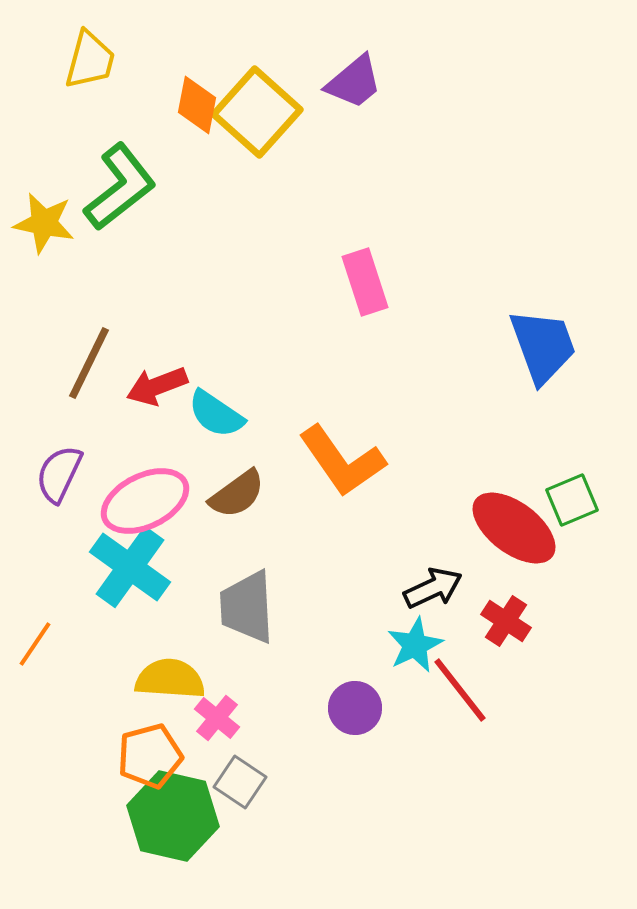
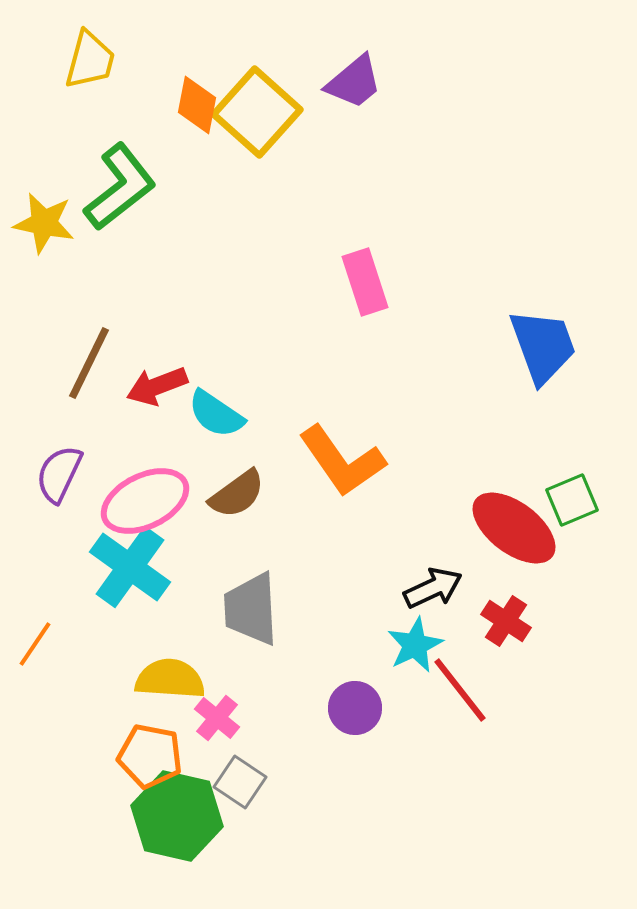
gray trapezoid: moved 4 px right, 2 px down
orange pentagon: rotated 26 degrees clockwise
green hexagon: moved 4 px right
